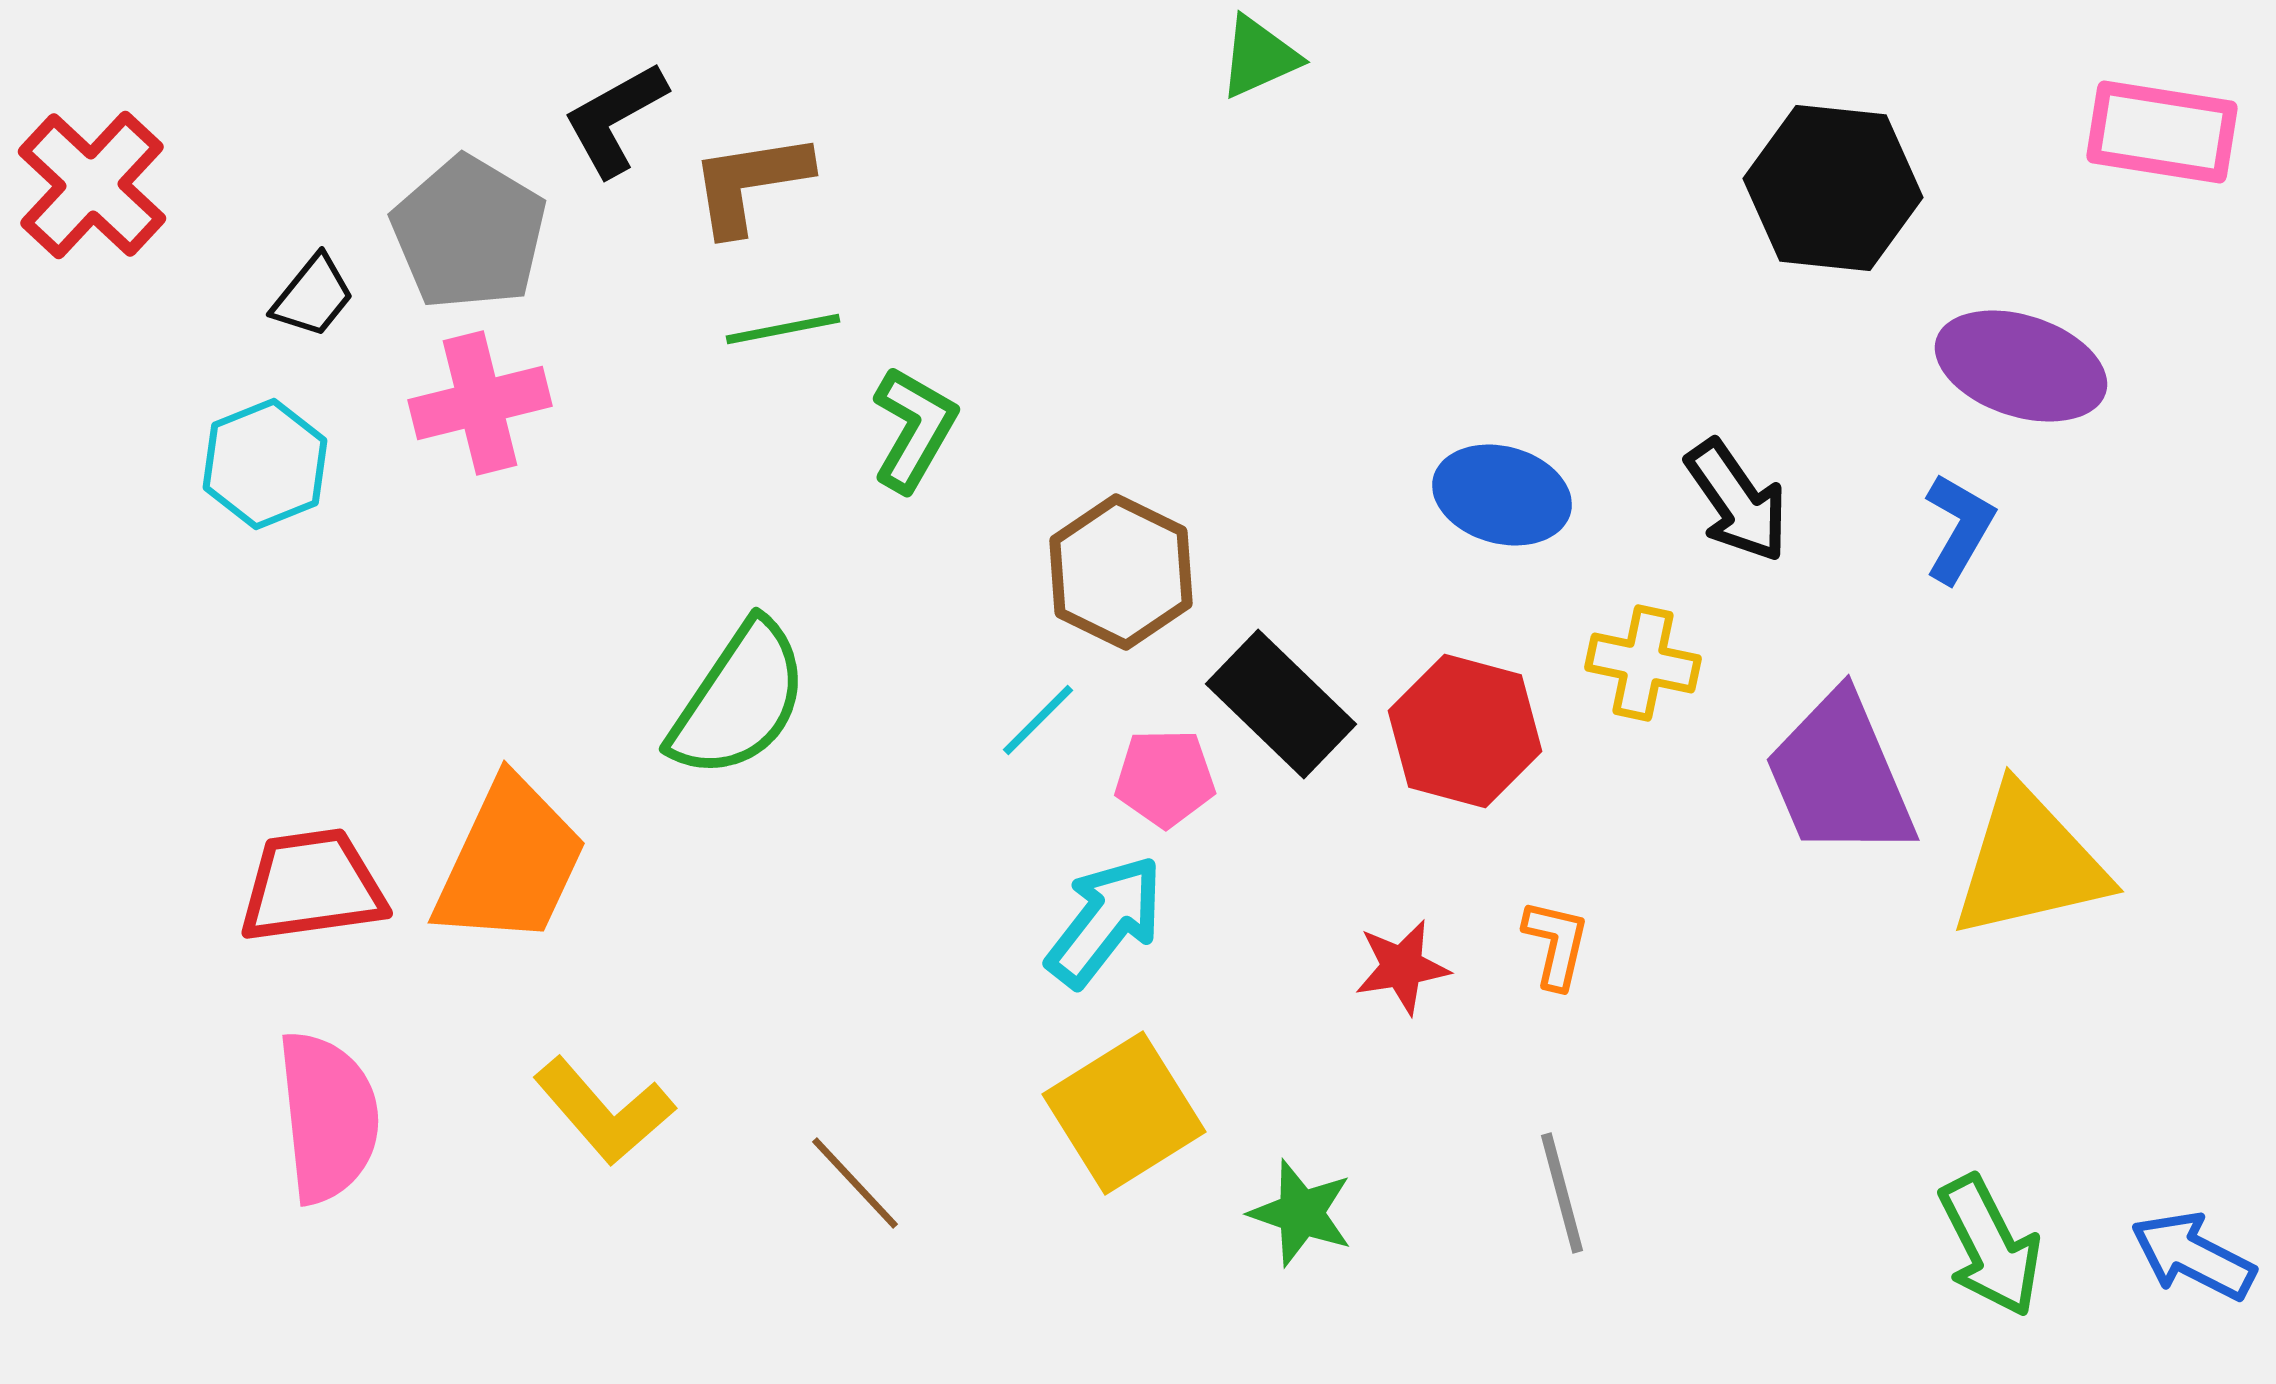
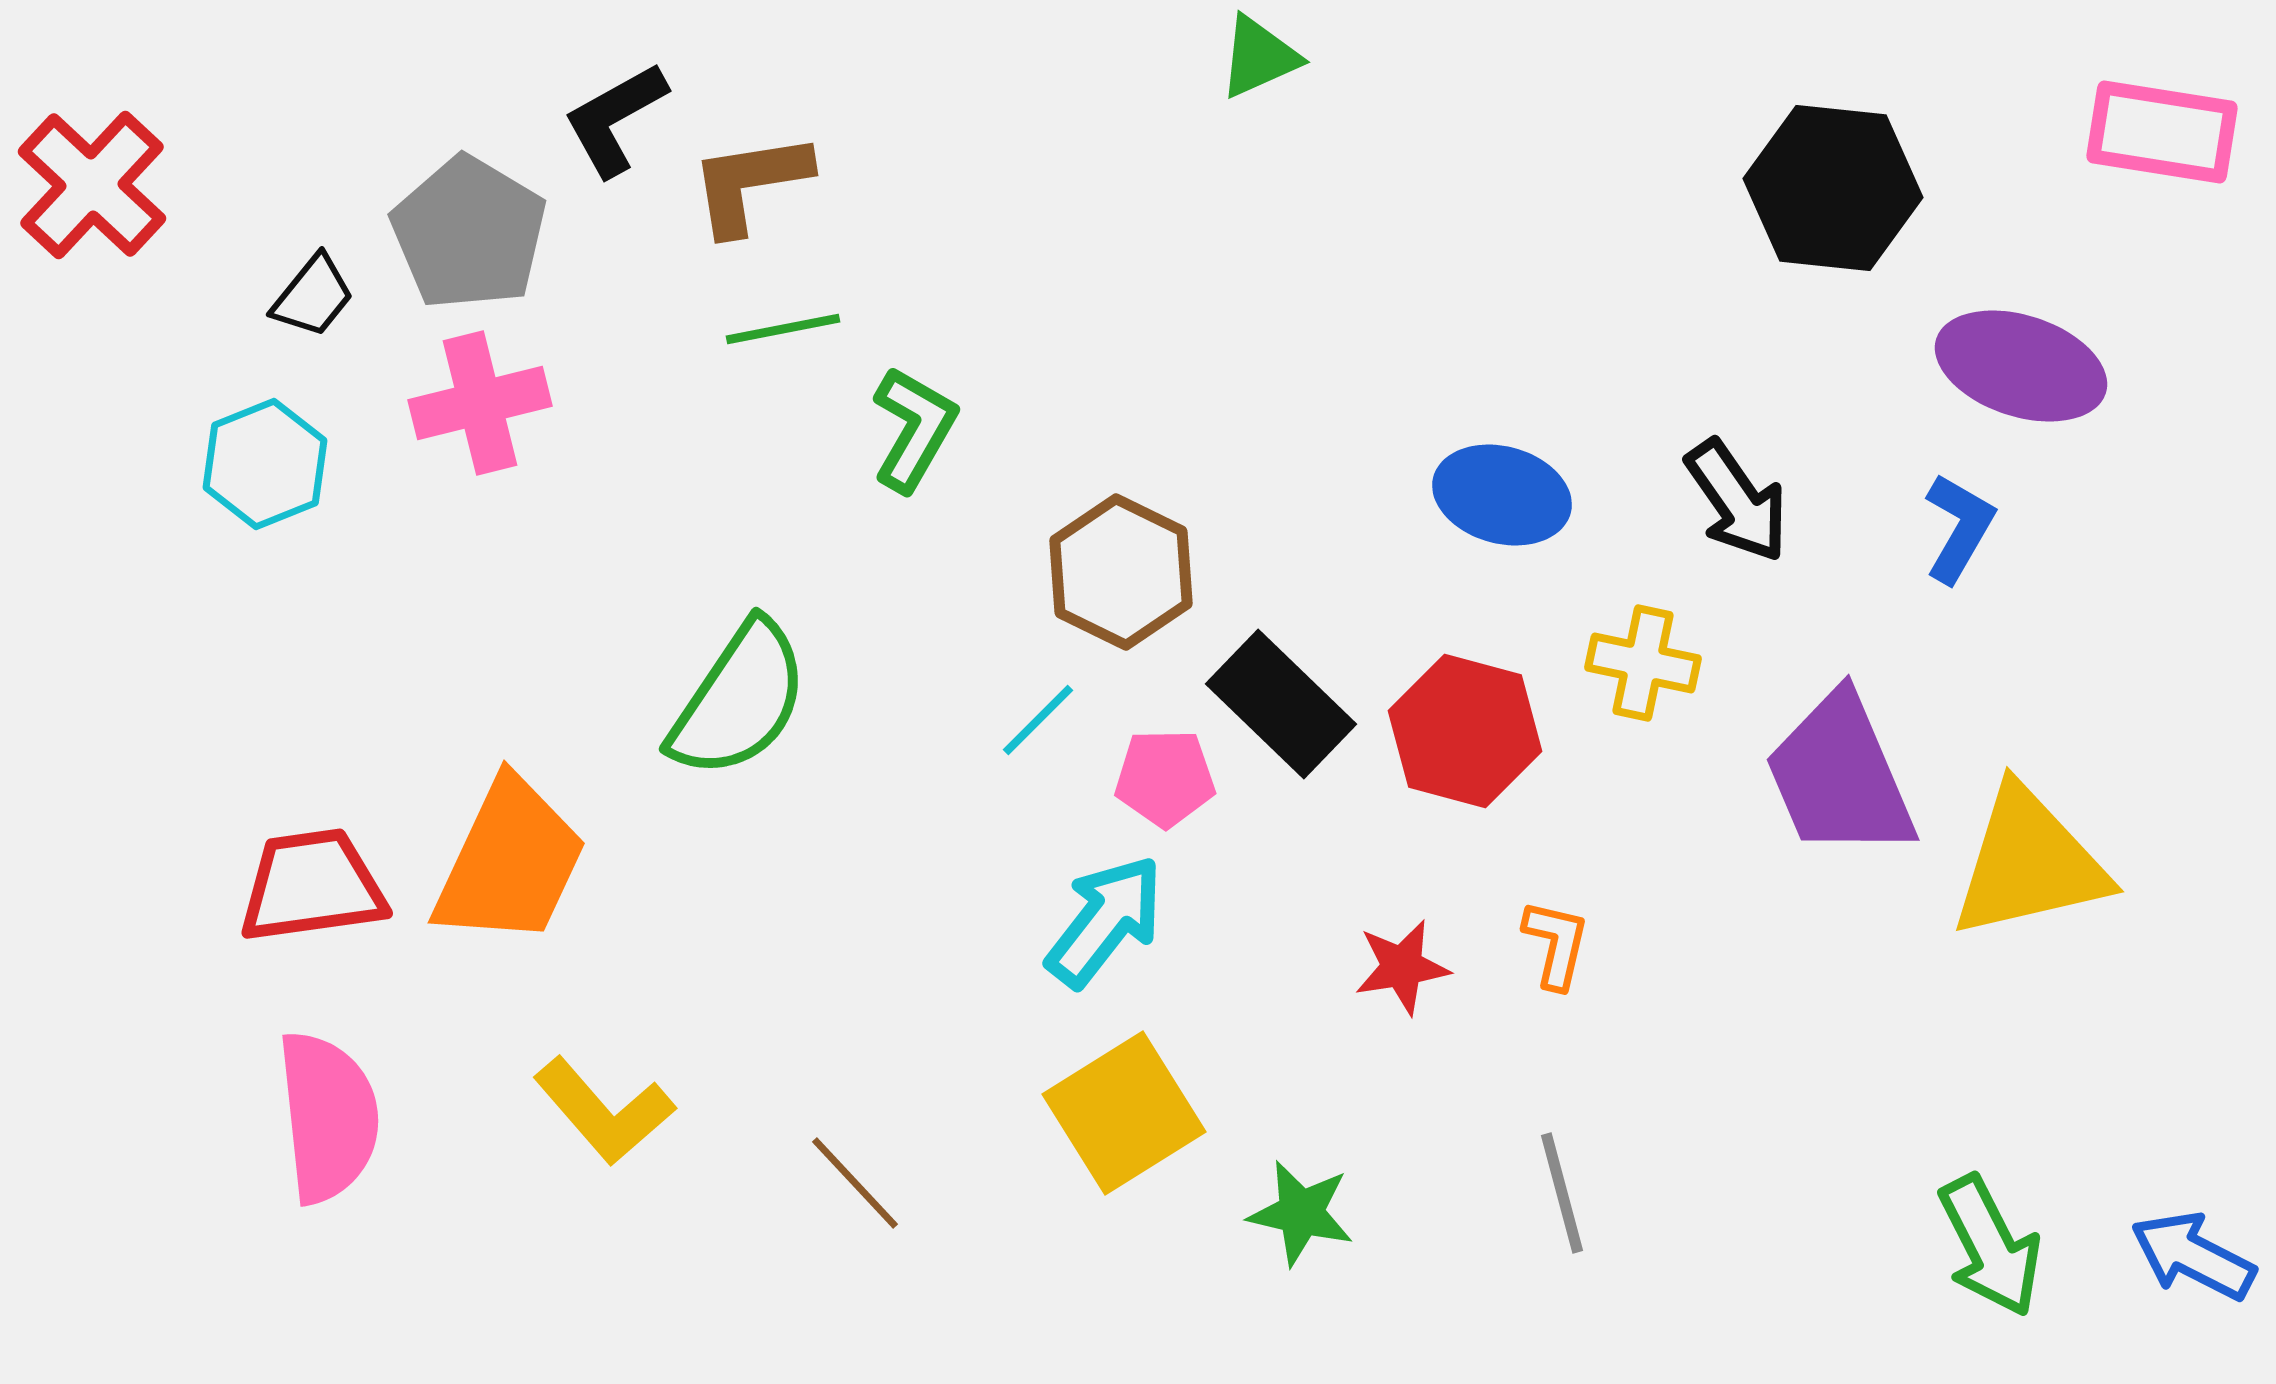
green star: rotated 6 degrees counterclockwise
